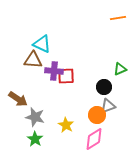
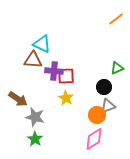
orange line: moved 2 px left, 1 px down; rotated 28 degrees counterclockwise
green triangle: moved 3 px left, 1 px up
yellow star: moved 27 px up
